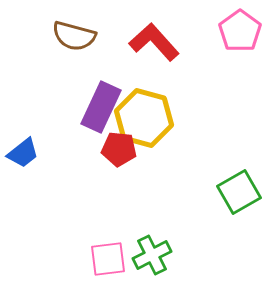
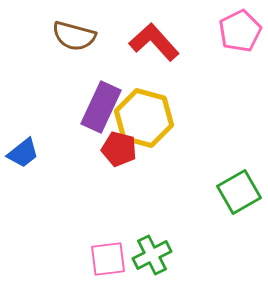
pink pentagon: rotated 9 degrees clockwise
red pentagon: rotated 8 degrees clockwise
